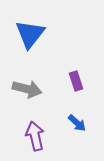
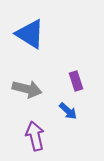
blue triangle: rotated 36 degrees counterclockwise
blue arrow: moved 9 px left, 12 px up
